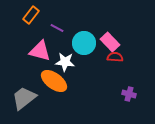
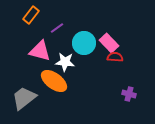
purple line: rotated 64 degrees counterclockwise
pink rectangle: moved 1 px left, 1 px down
